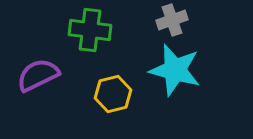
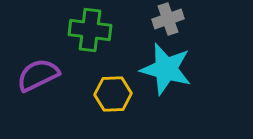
gray cross: moved 4 px left, 1 px up
cyan star: moved 9 px left, 1 px up
yellow hexagon: rotated 12 degrees clockwise
